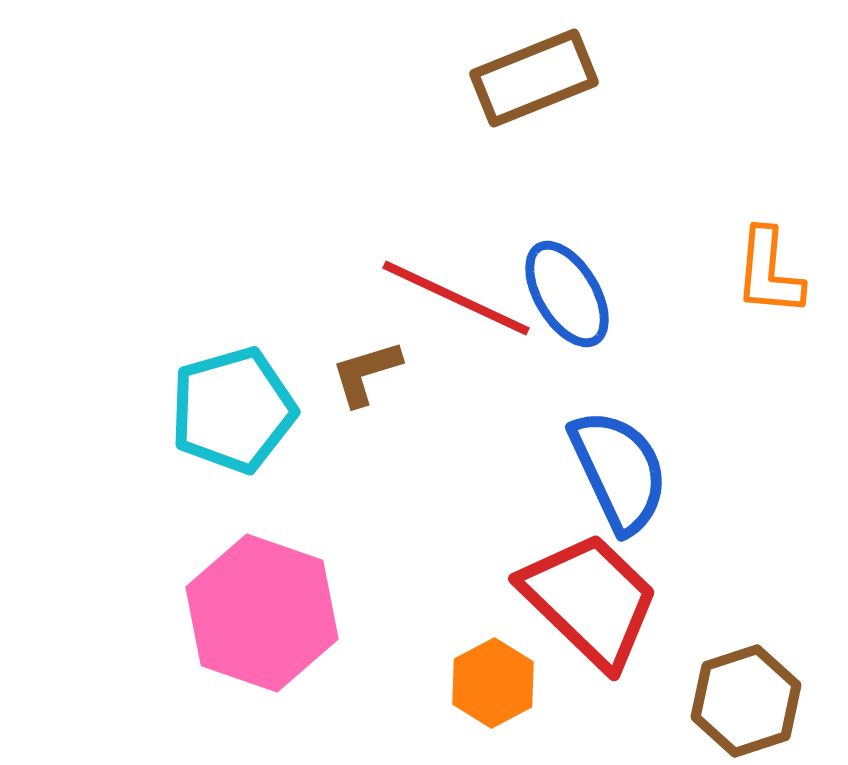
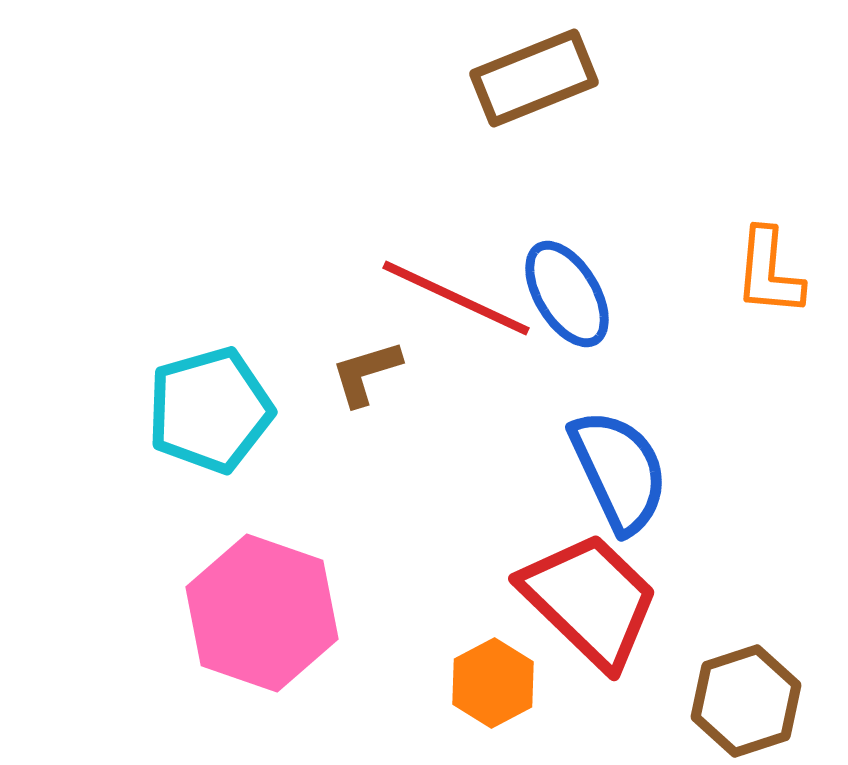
cyan pentagon: moved 23 px left
